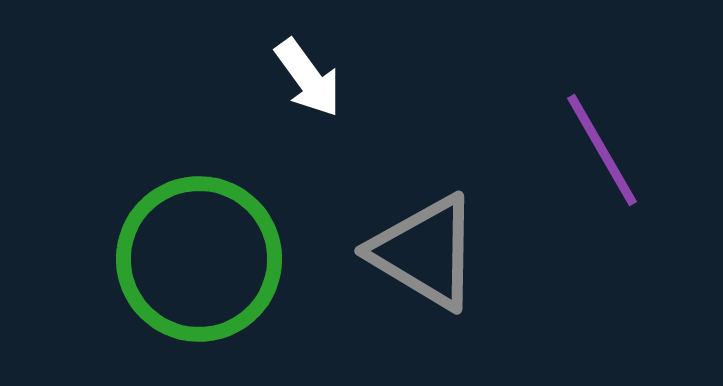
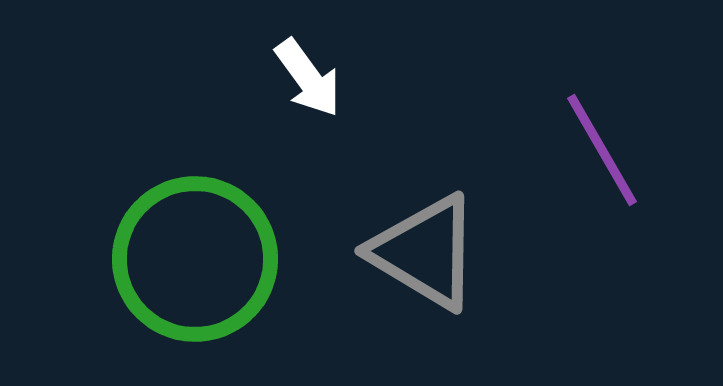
green circle: moved 4 px left
